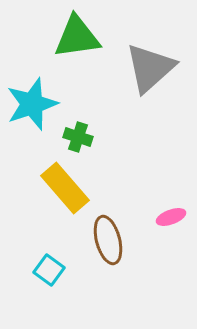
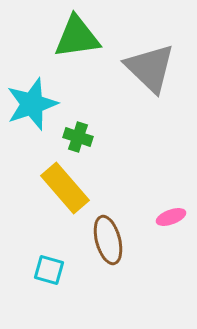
gray triangle: rotated 34 degrees counterclockwise
cyan square: rotated 20 degrees counterclockwise
